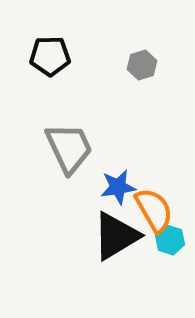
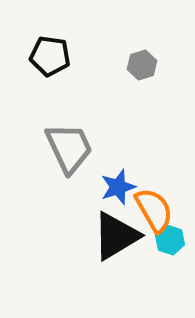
black pentagon: rotated 9 degrees clockwise
blue star: rotated 9 degrees counterclockwise
